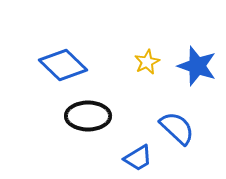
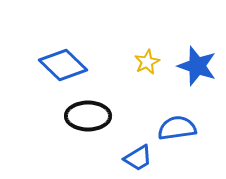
blue semicircle: rotated 51 degrees counterclockwise
